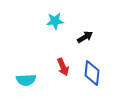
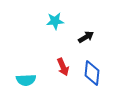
black arrow: moved 1 px right
